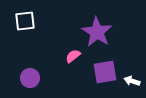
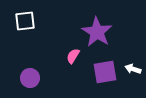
pink semicircle: rotated 21 degrees counterclockwise
white arrow: moved 1 px right, 12 px up
